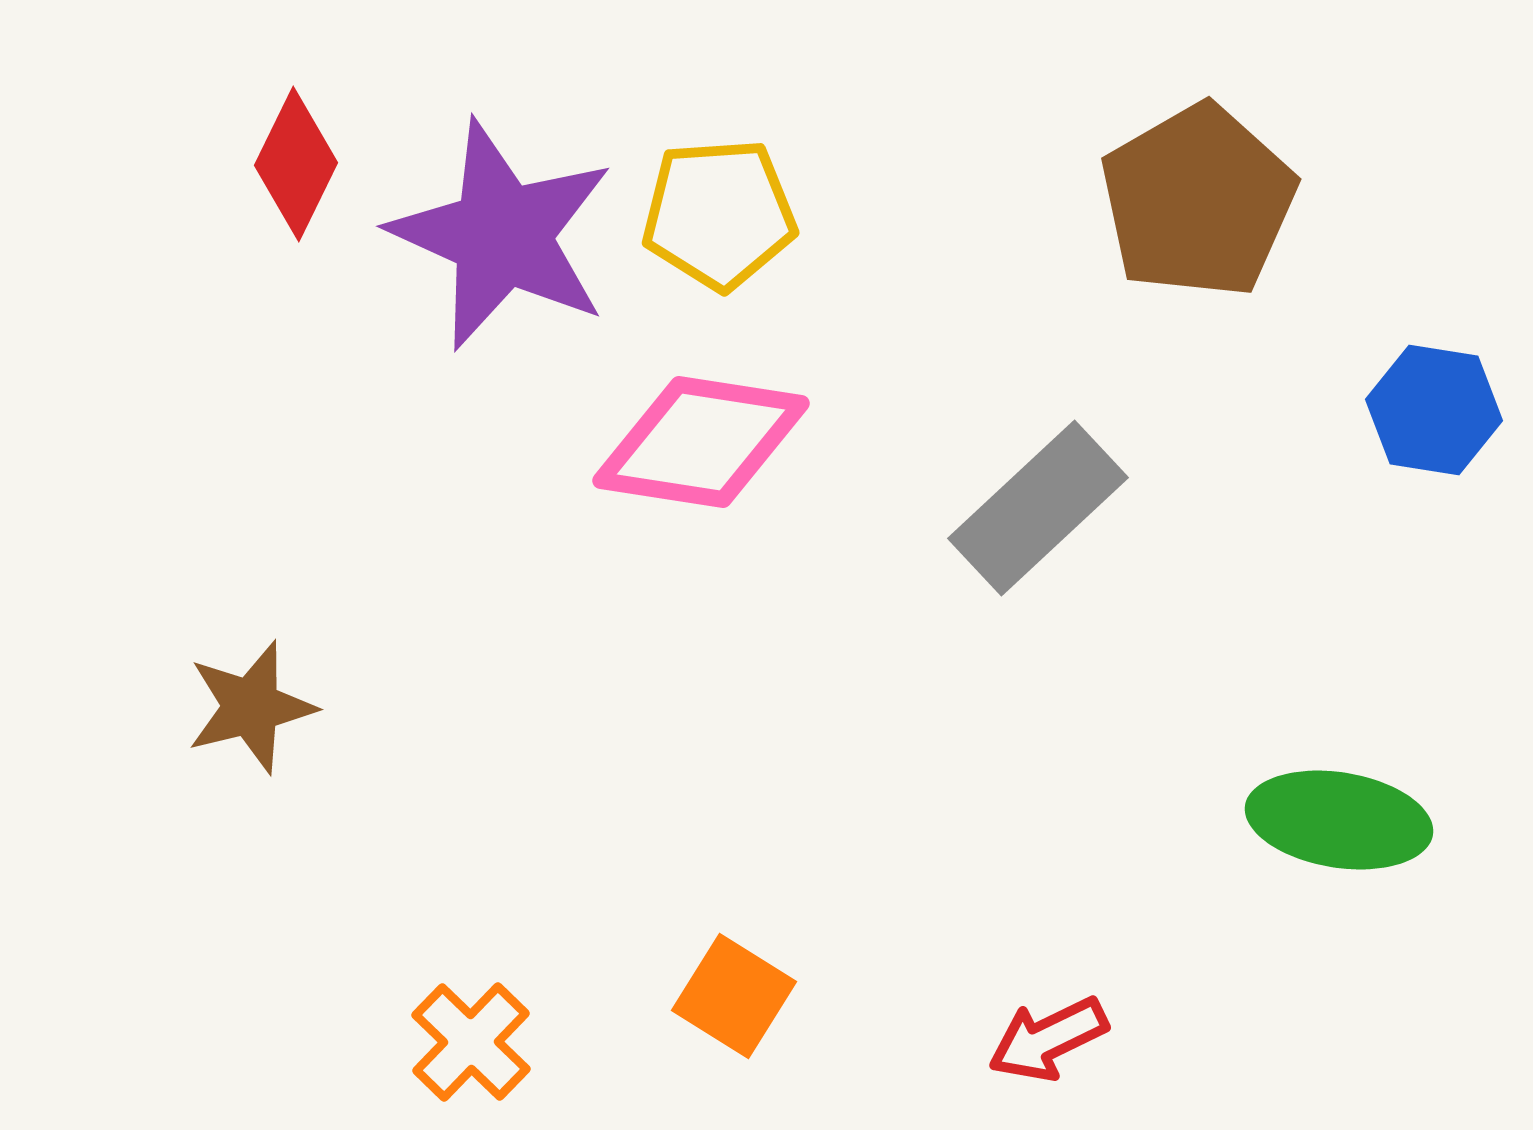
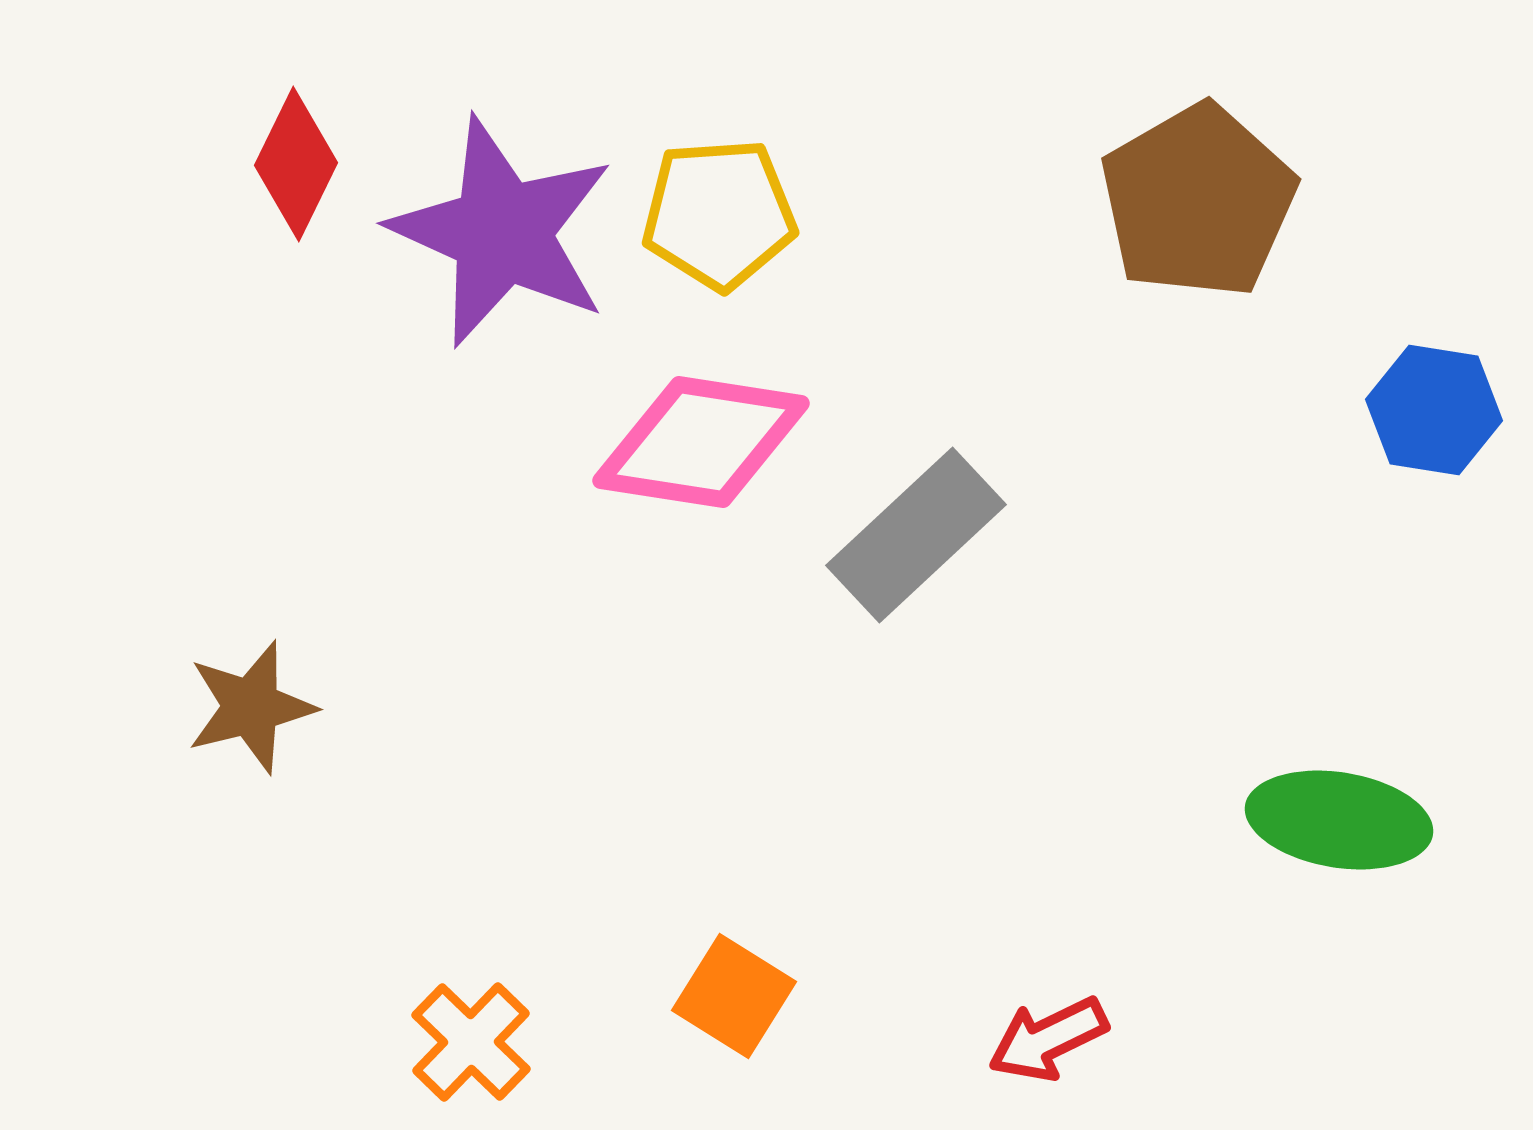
purple star: moved 3 px up
gray rectangle: moved 122 px left, 27 px down
